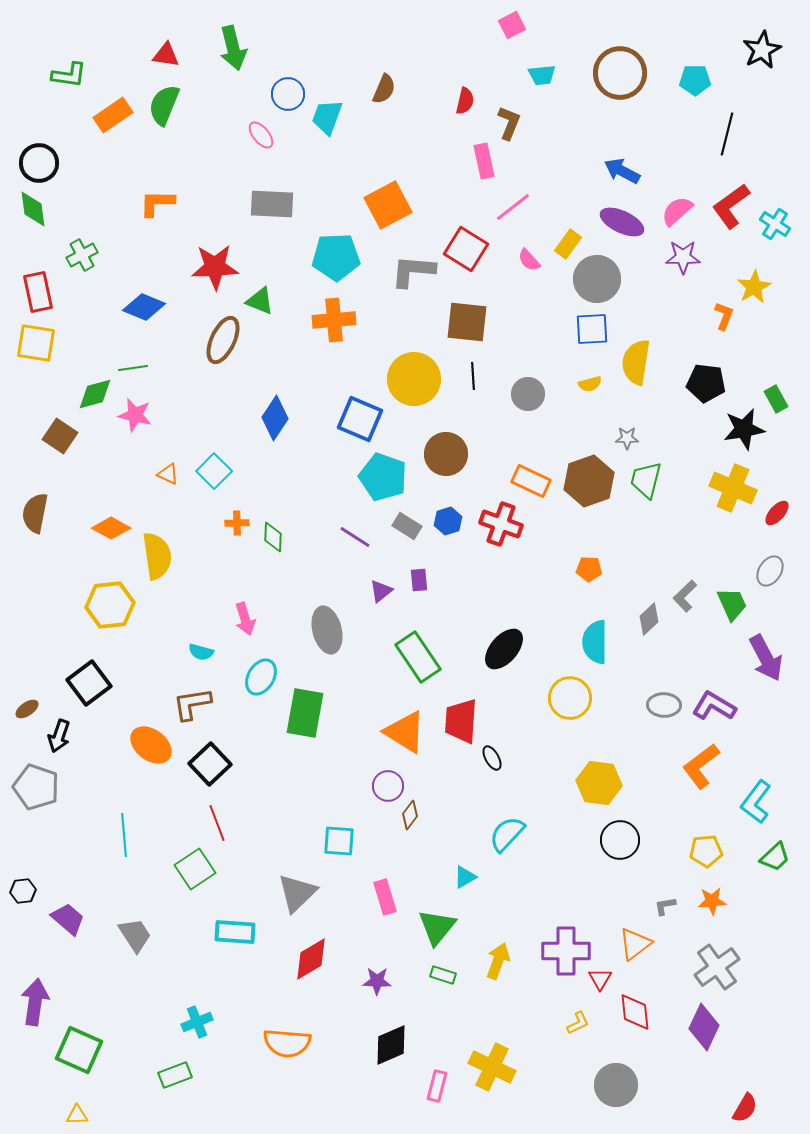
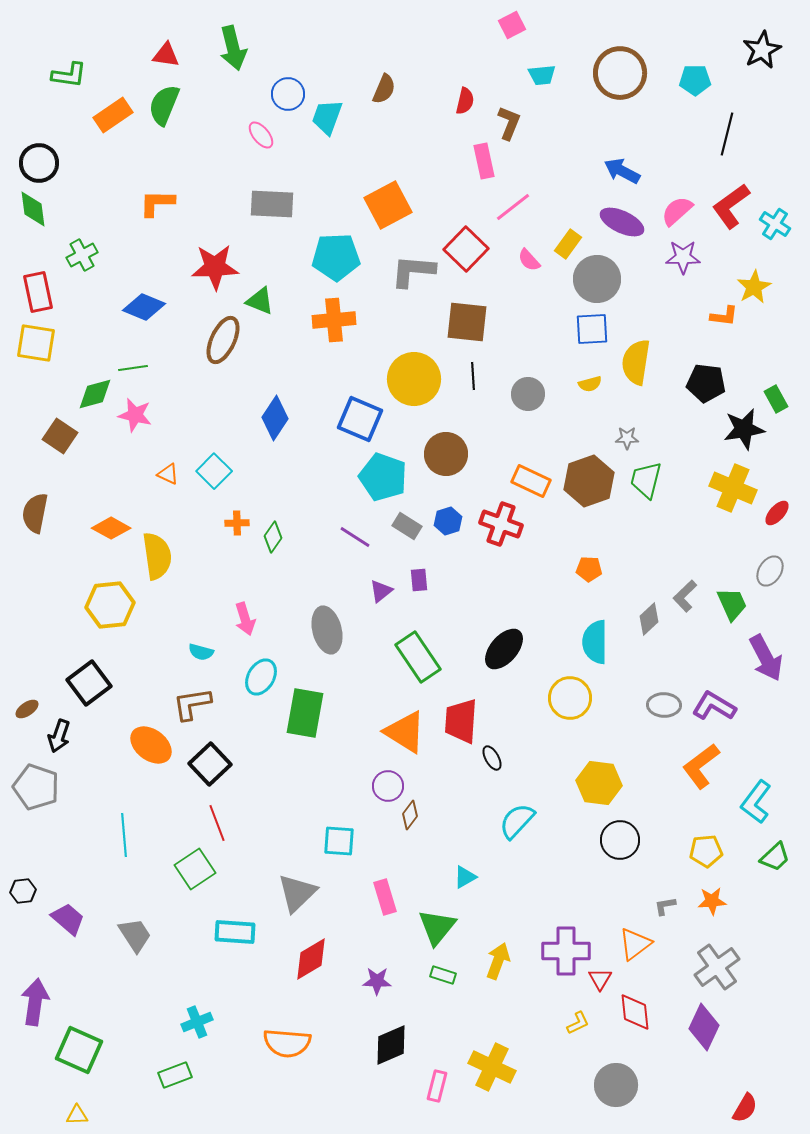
red square at (466, 249): rotated 12 degrees clockwise
orange L-shape at (724, 316): rotated 76 degrees clockwise
green diamond at (273, 537): rotated 32 degrees clockwise
cyan semicircle at (507, 834): moved 10 px right, 13 px up
